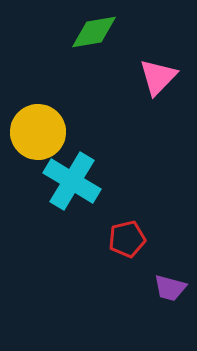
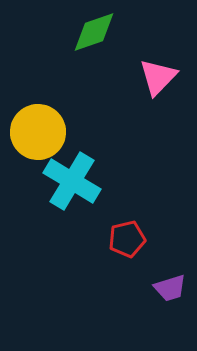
green diamond: rotated 9 degrees counterclockwise
purple trapezoid: rotated 32 degrees counterclockwise
